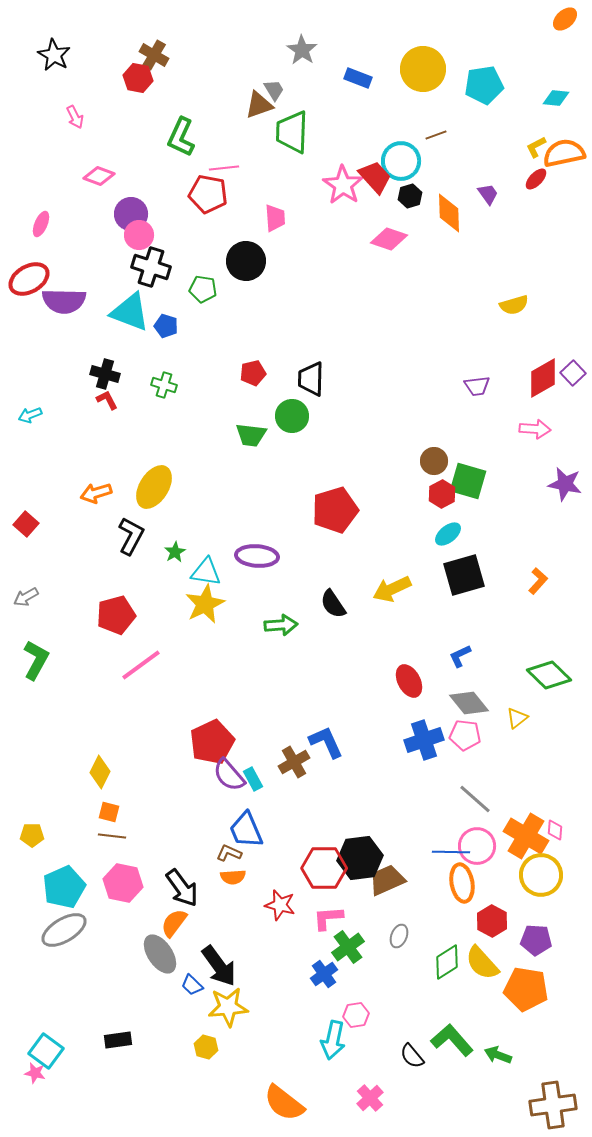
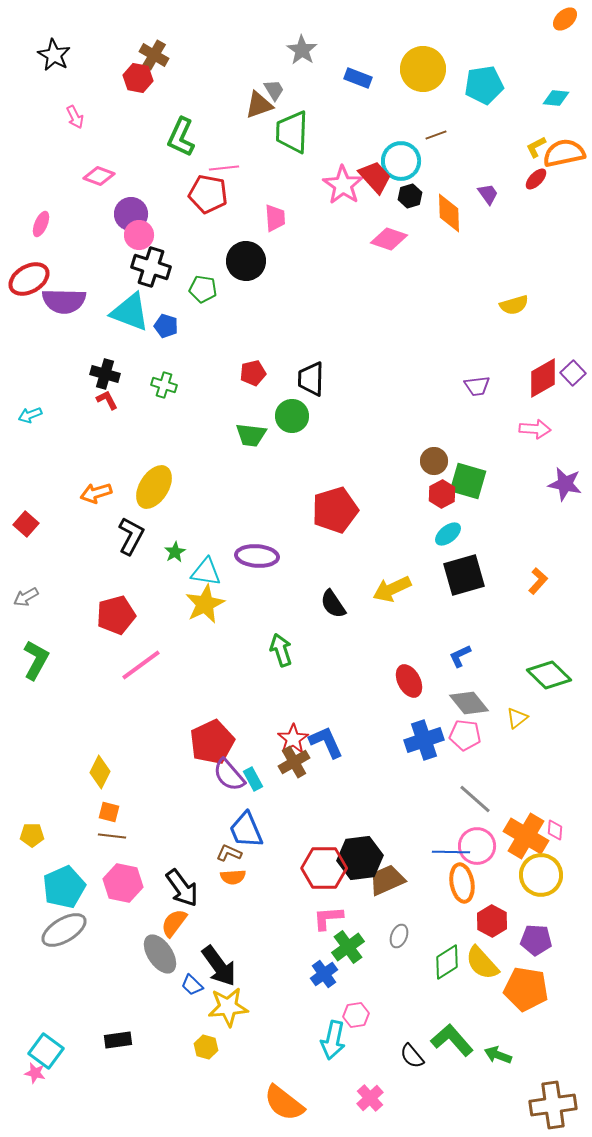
green arrow at (281, 625): moved 25 px down; rotated 104 degrees counterclockwise
red star at (280, 905): moved 13 px right, 166 px up; rotated 24 degrees clockwise
